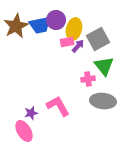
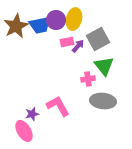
yellow ellipse: moved 10 px up
purple star: moved 1 px right, 1 px down
